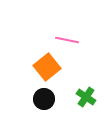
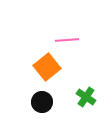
pink line: rotated 15 degrees counterclockwise
black circle: moved 2 px left, 3 px down
